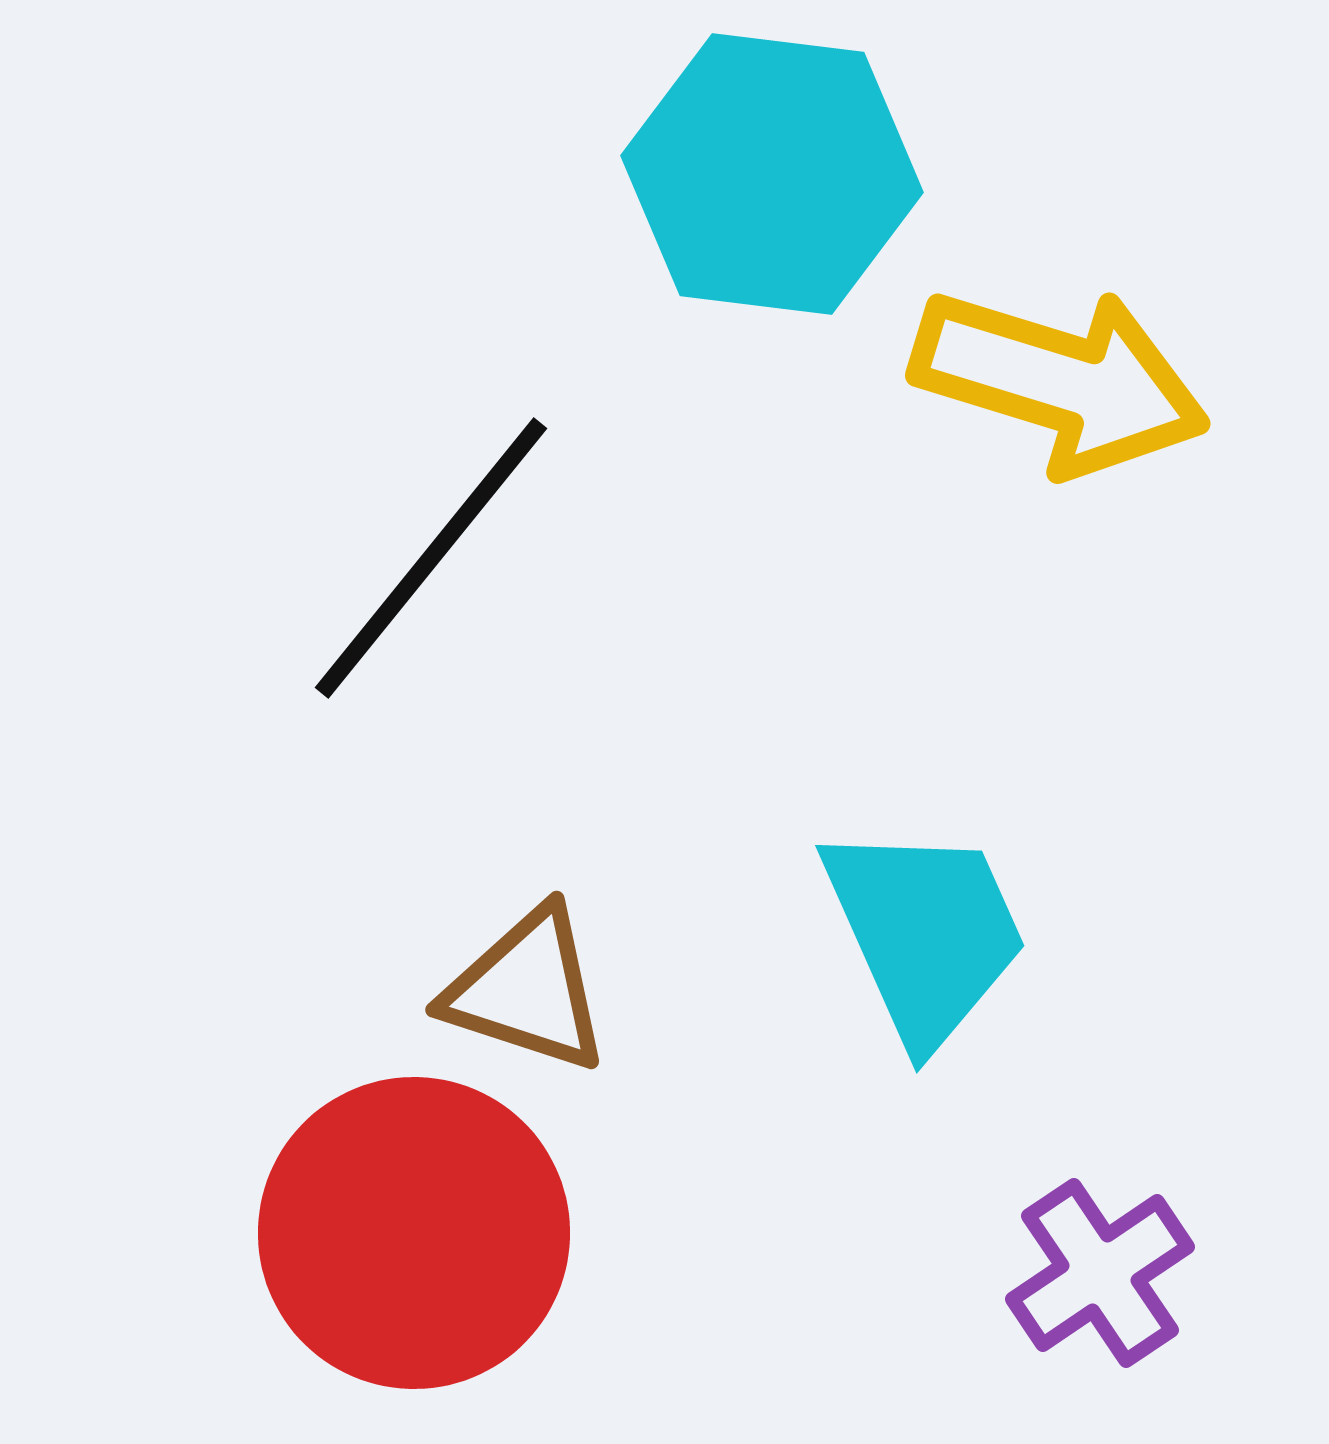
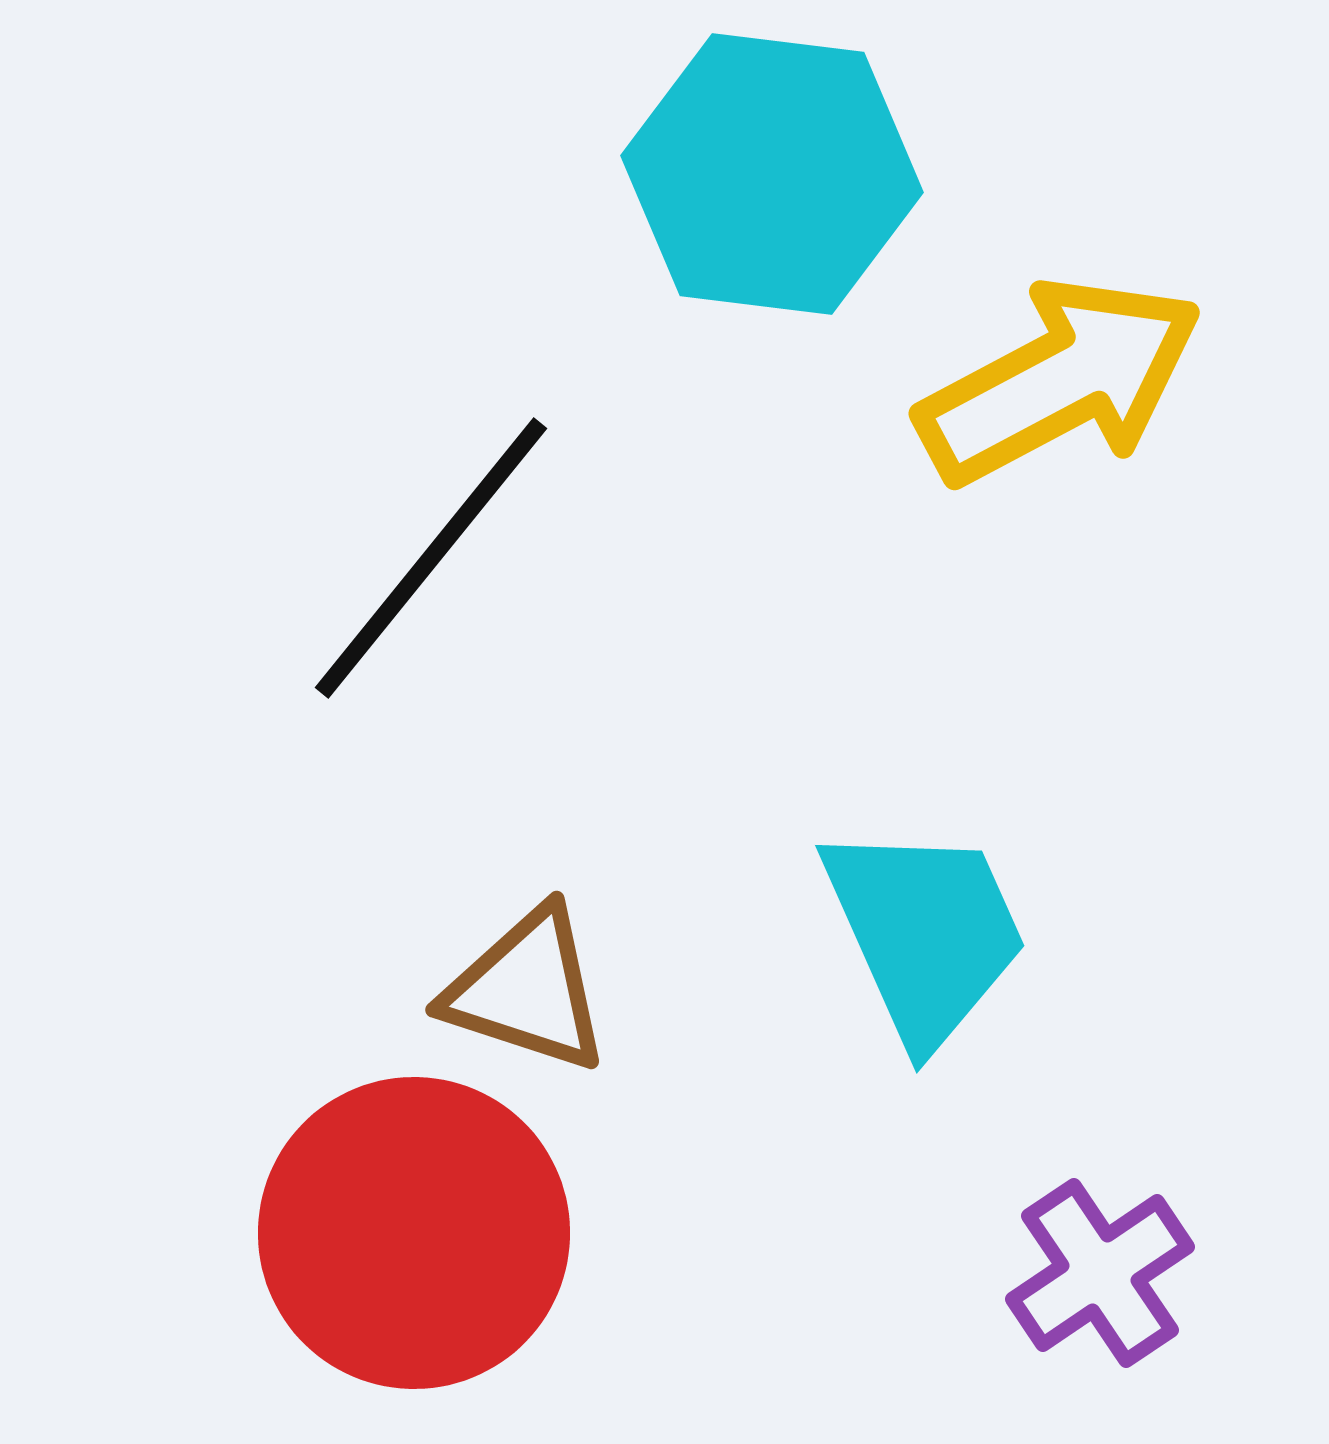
yellow arrow: rotated 45 degrees counterclockwise
